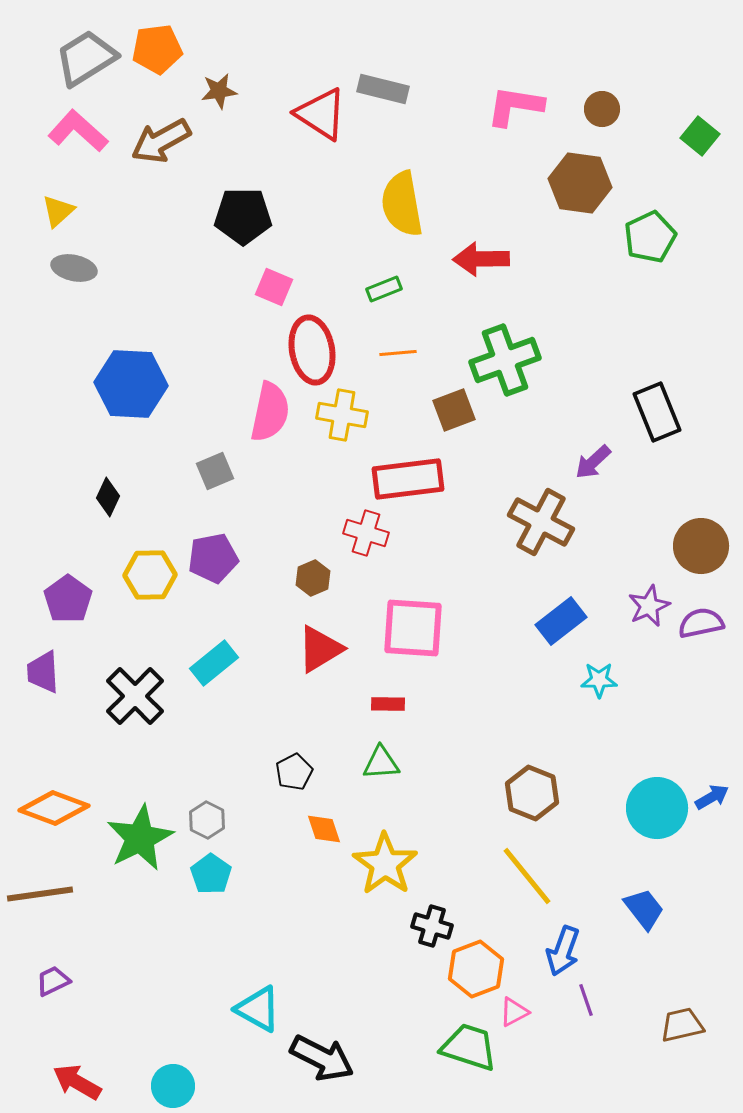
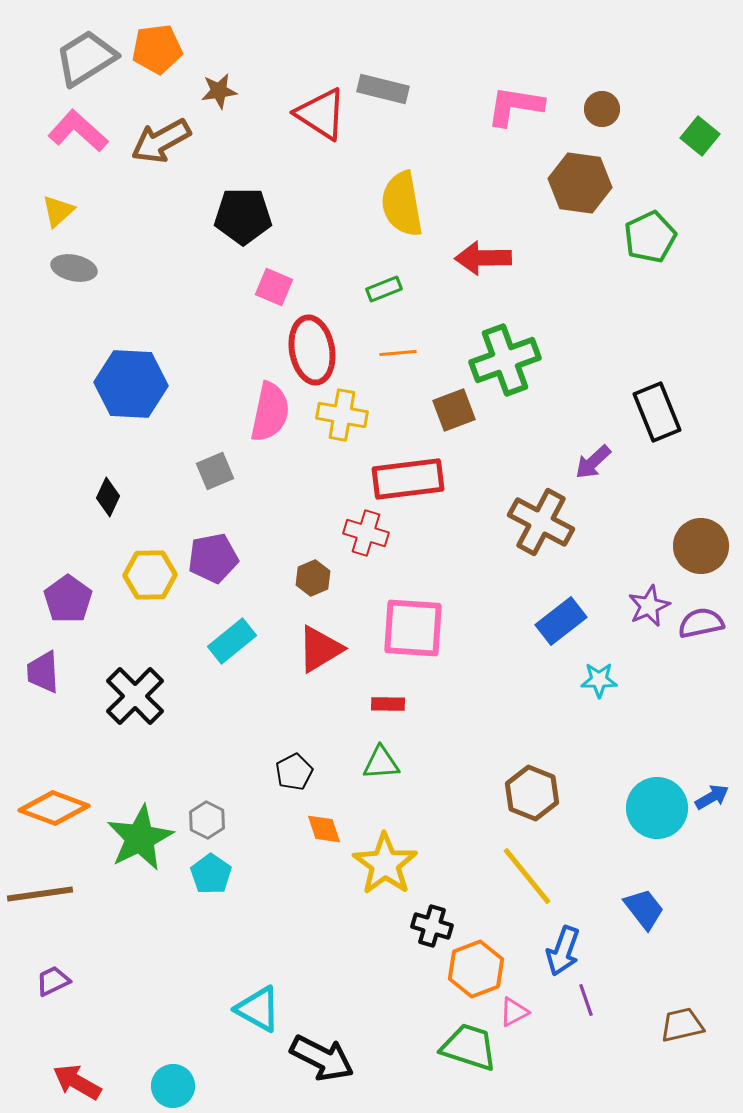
red arrow at (481, 259): moved 2 px right, 1 px up
cyan rectangle at (214, 663): moved 18 px right, 22 px up
